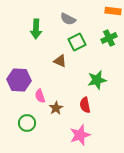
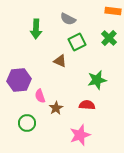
green cross: rotated 21 degrees counterclockwise
purple hexagon: rotated 10 degrees counterclockwise
red semicircle: moved 2 px right; rotated 105 degrees clockwise
